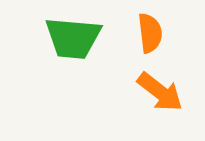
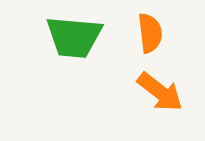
green trapezoid: moved 1 px right, 1 px up
